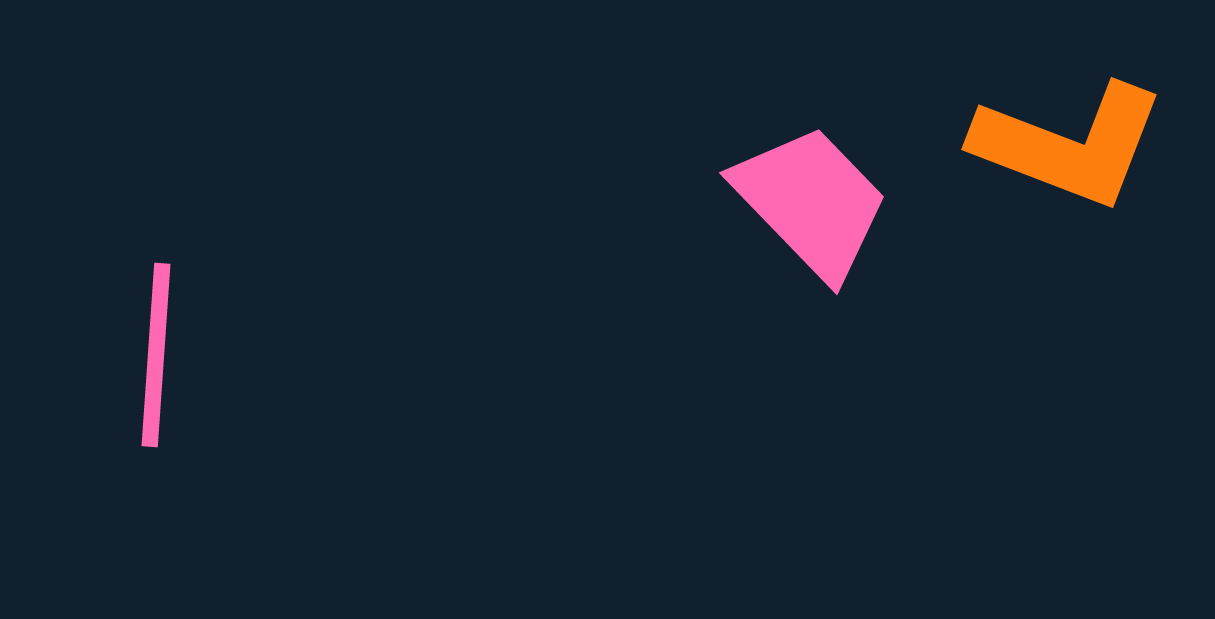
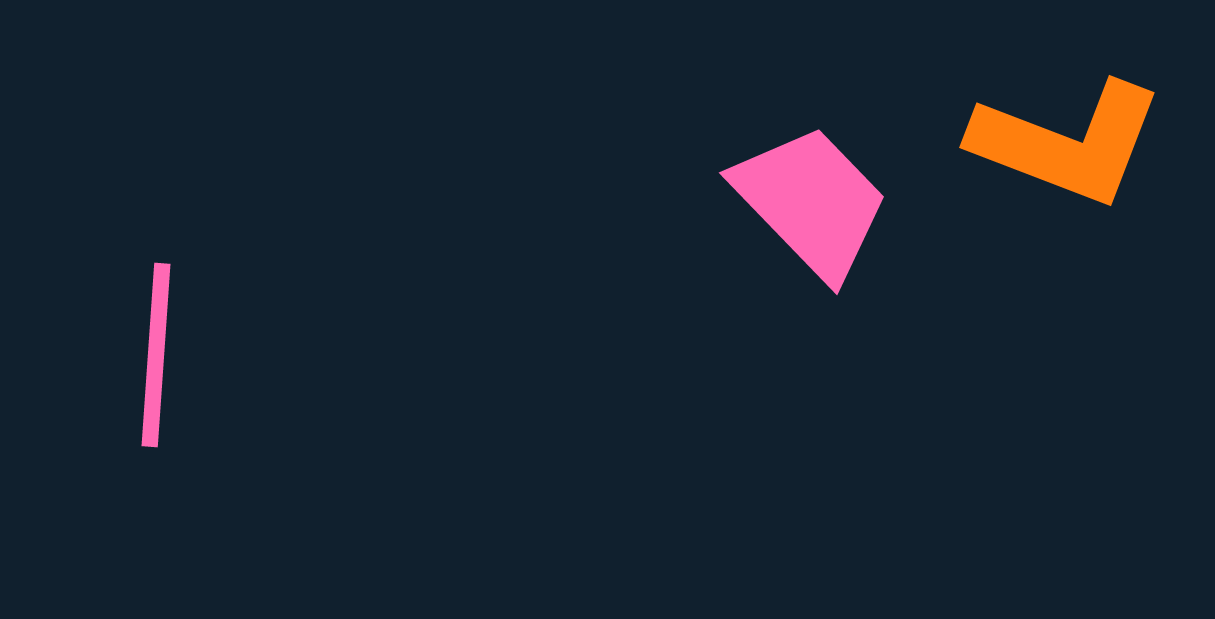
orange L-shape: moved 2 px left, 2 px up
